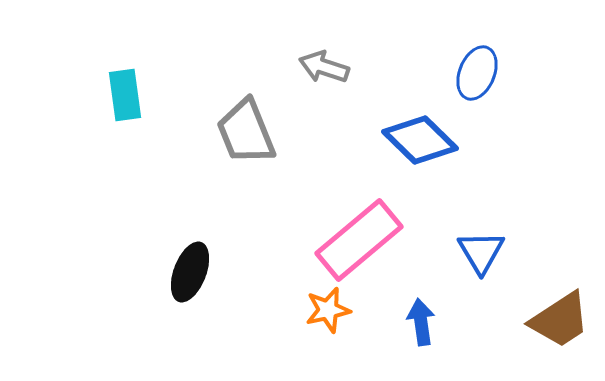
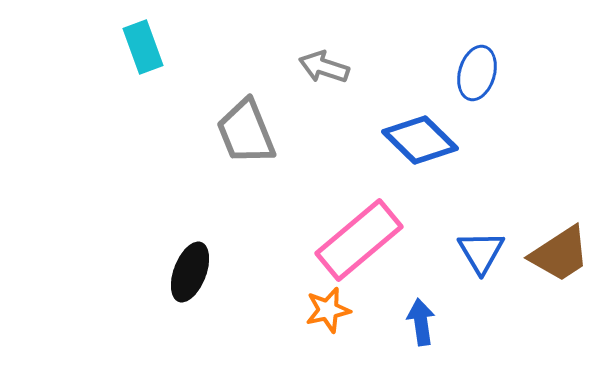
blue ellipse: rotated 6 degrees counterclockwise
cyan rectangle: moved 18 px right, 48 px up; rotated 12 degrees counterclockwise
brown trapezoid: moved 66 px up
